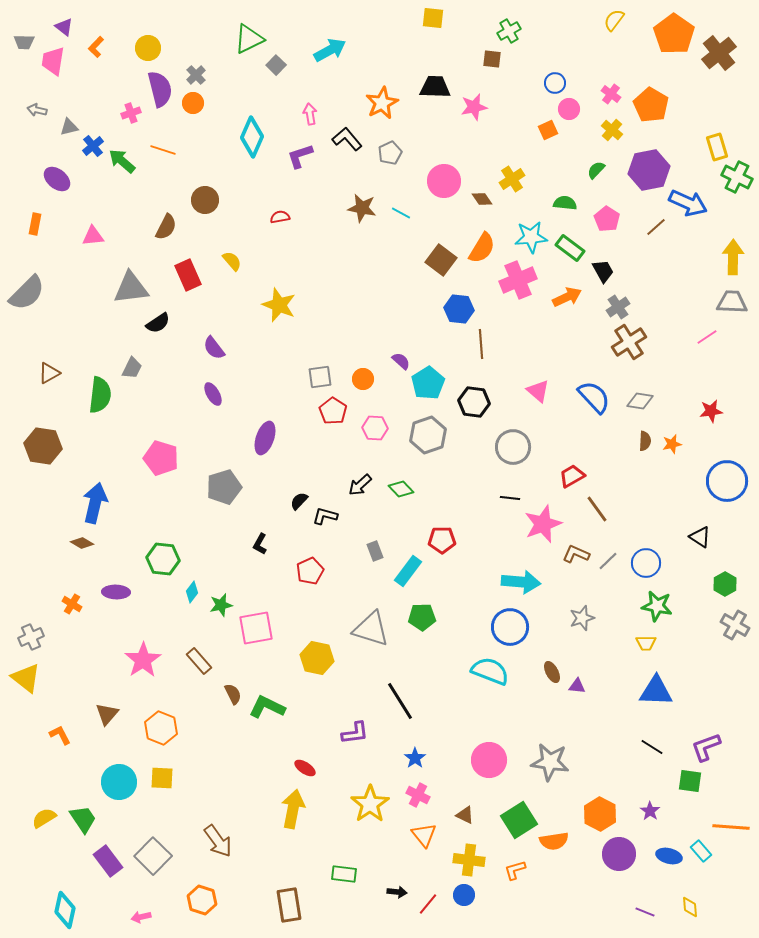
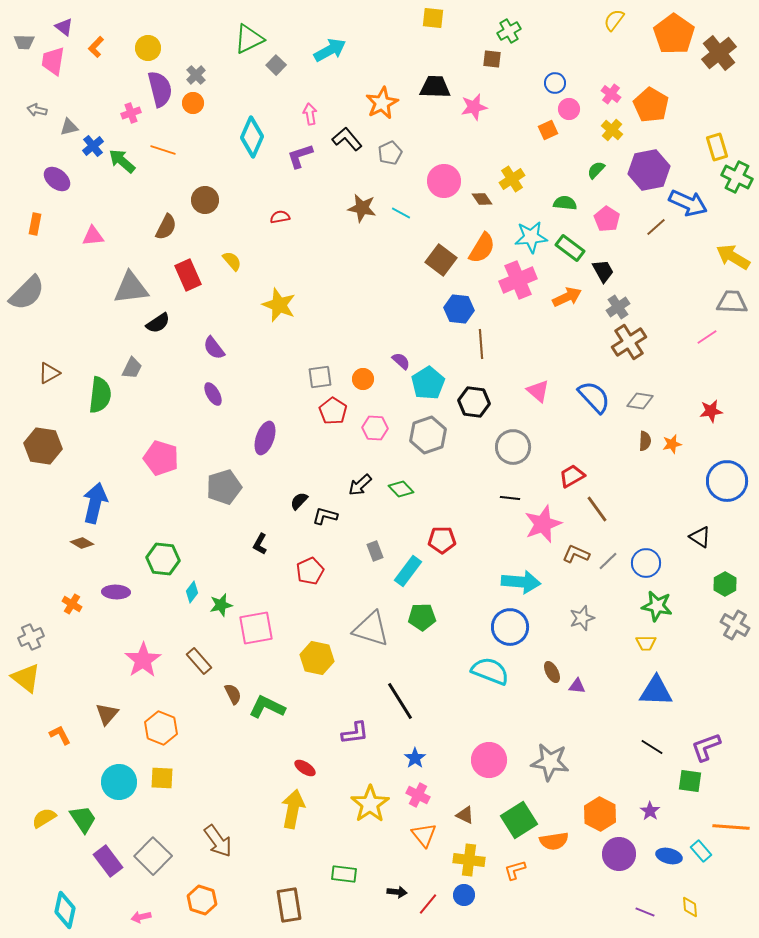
yellow arrow at (733, 257): rotated 60 degrees counterclockwise
